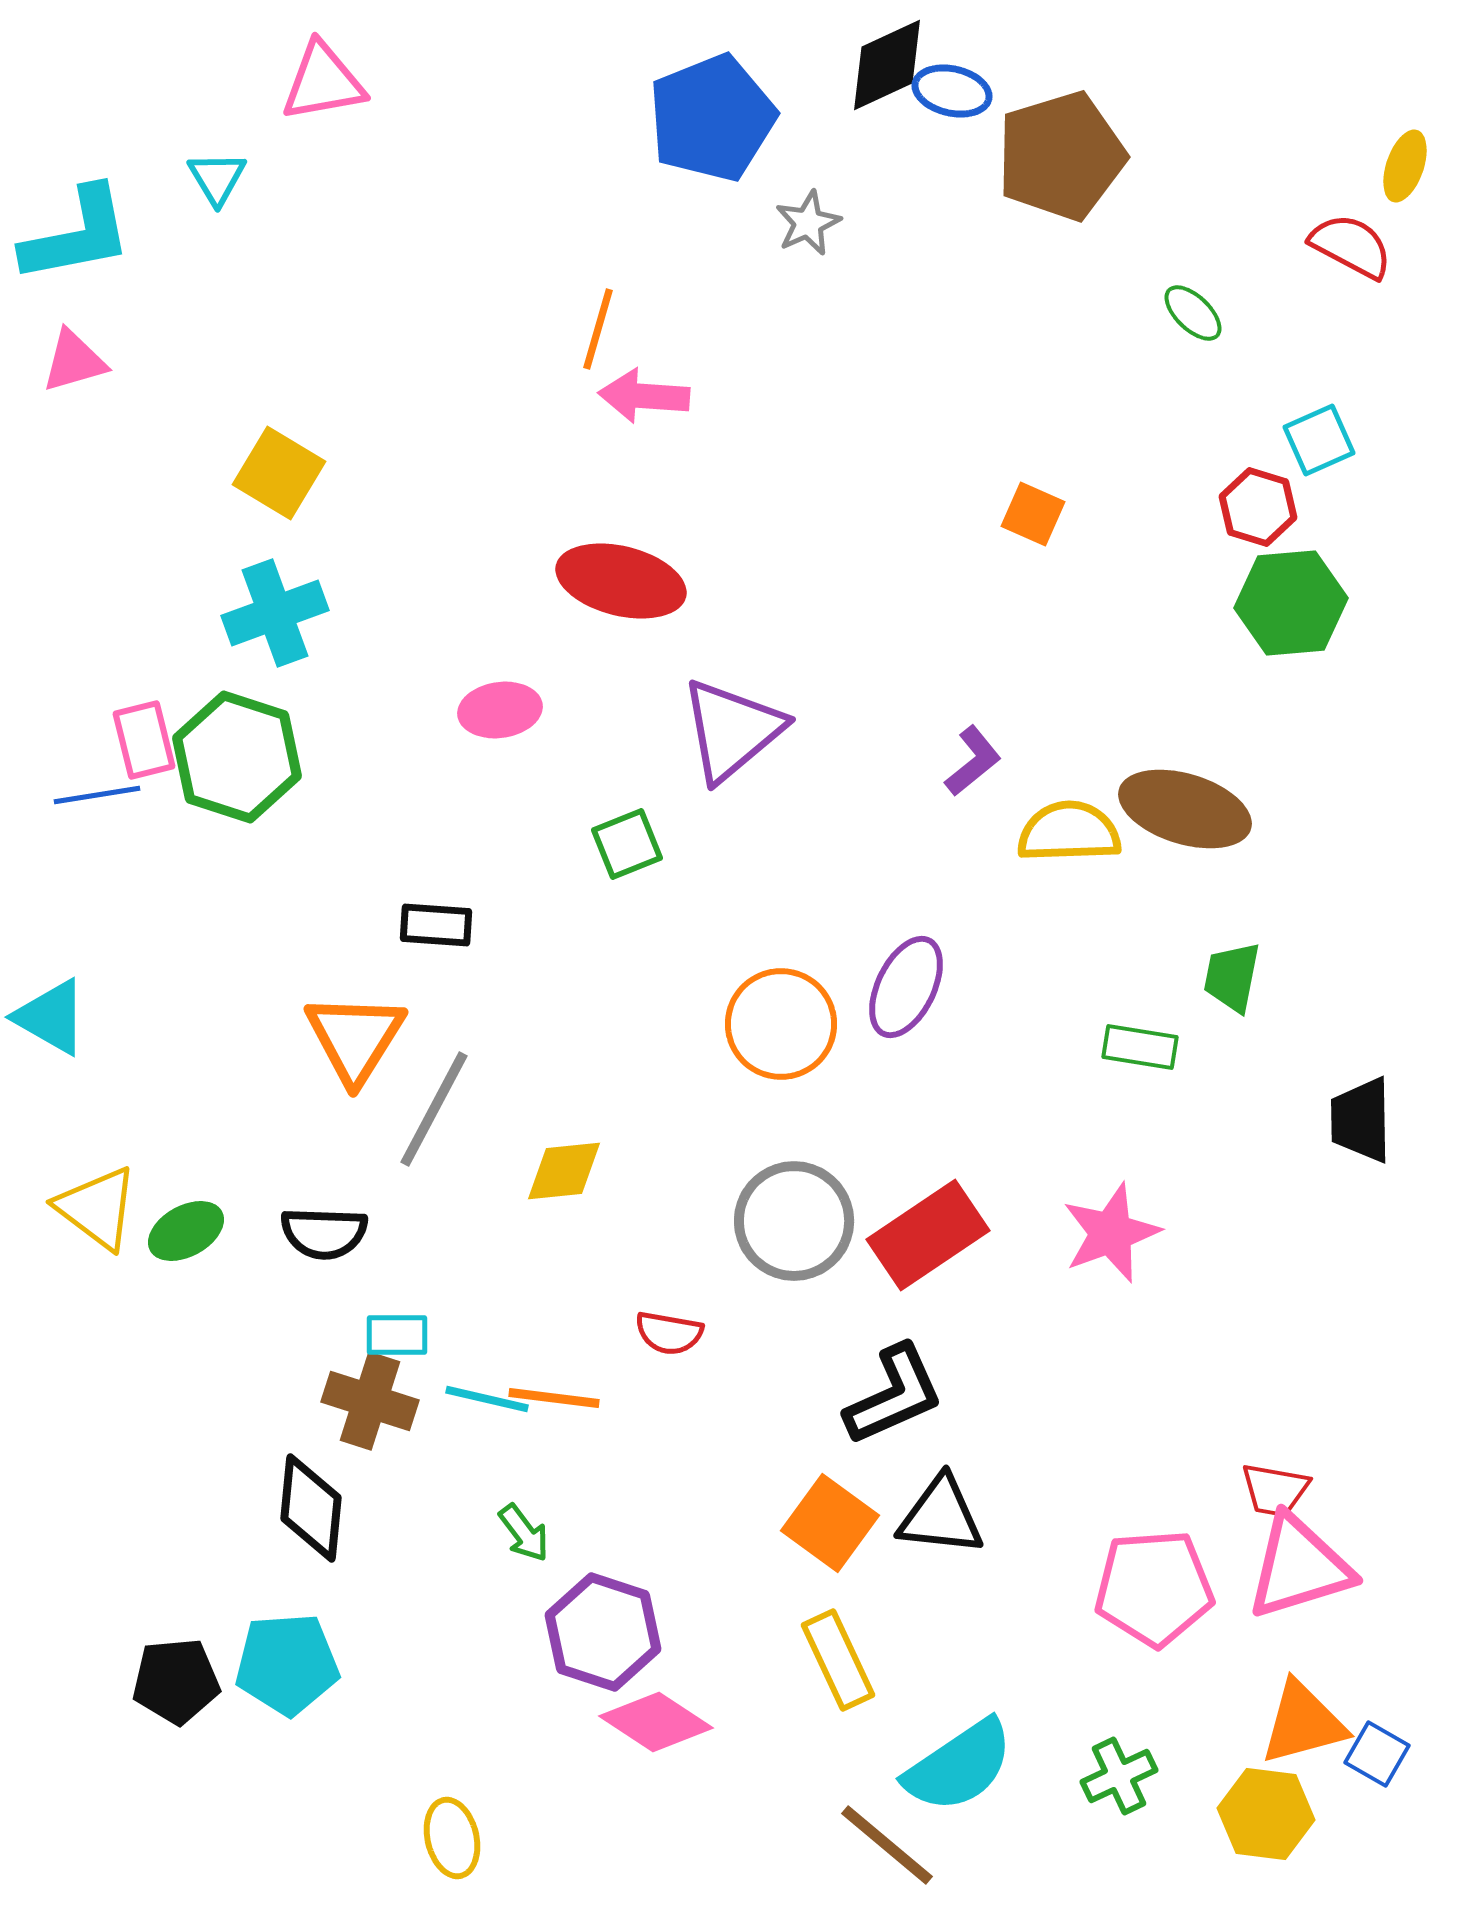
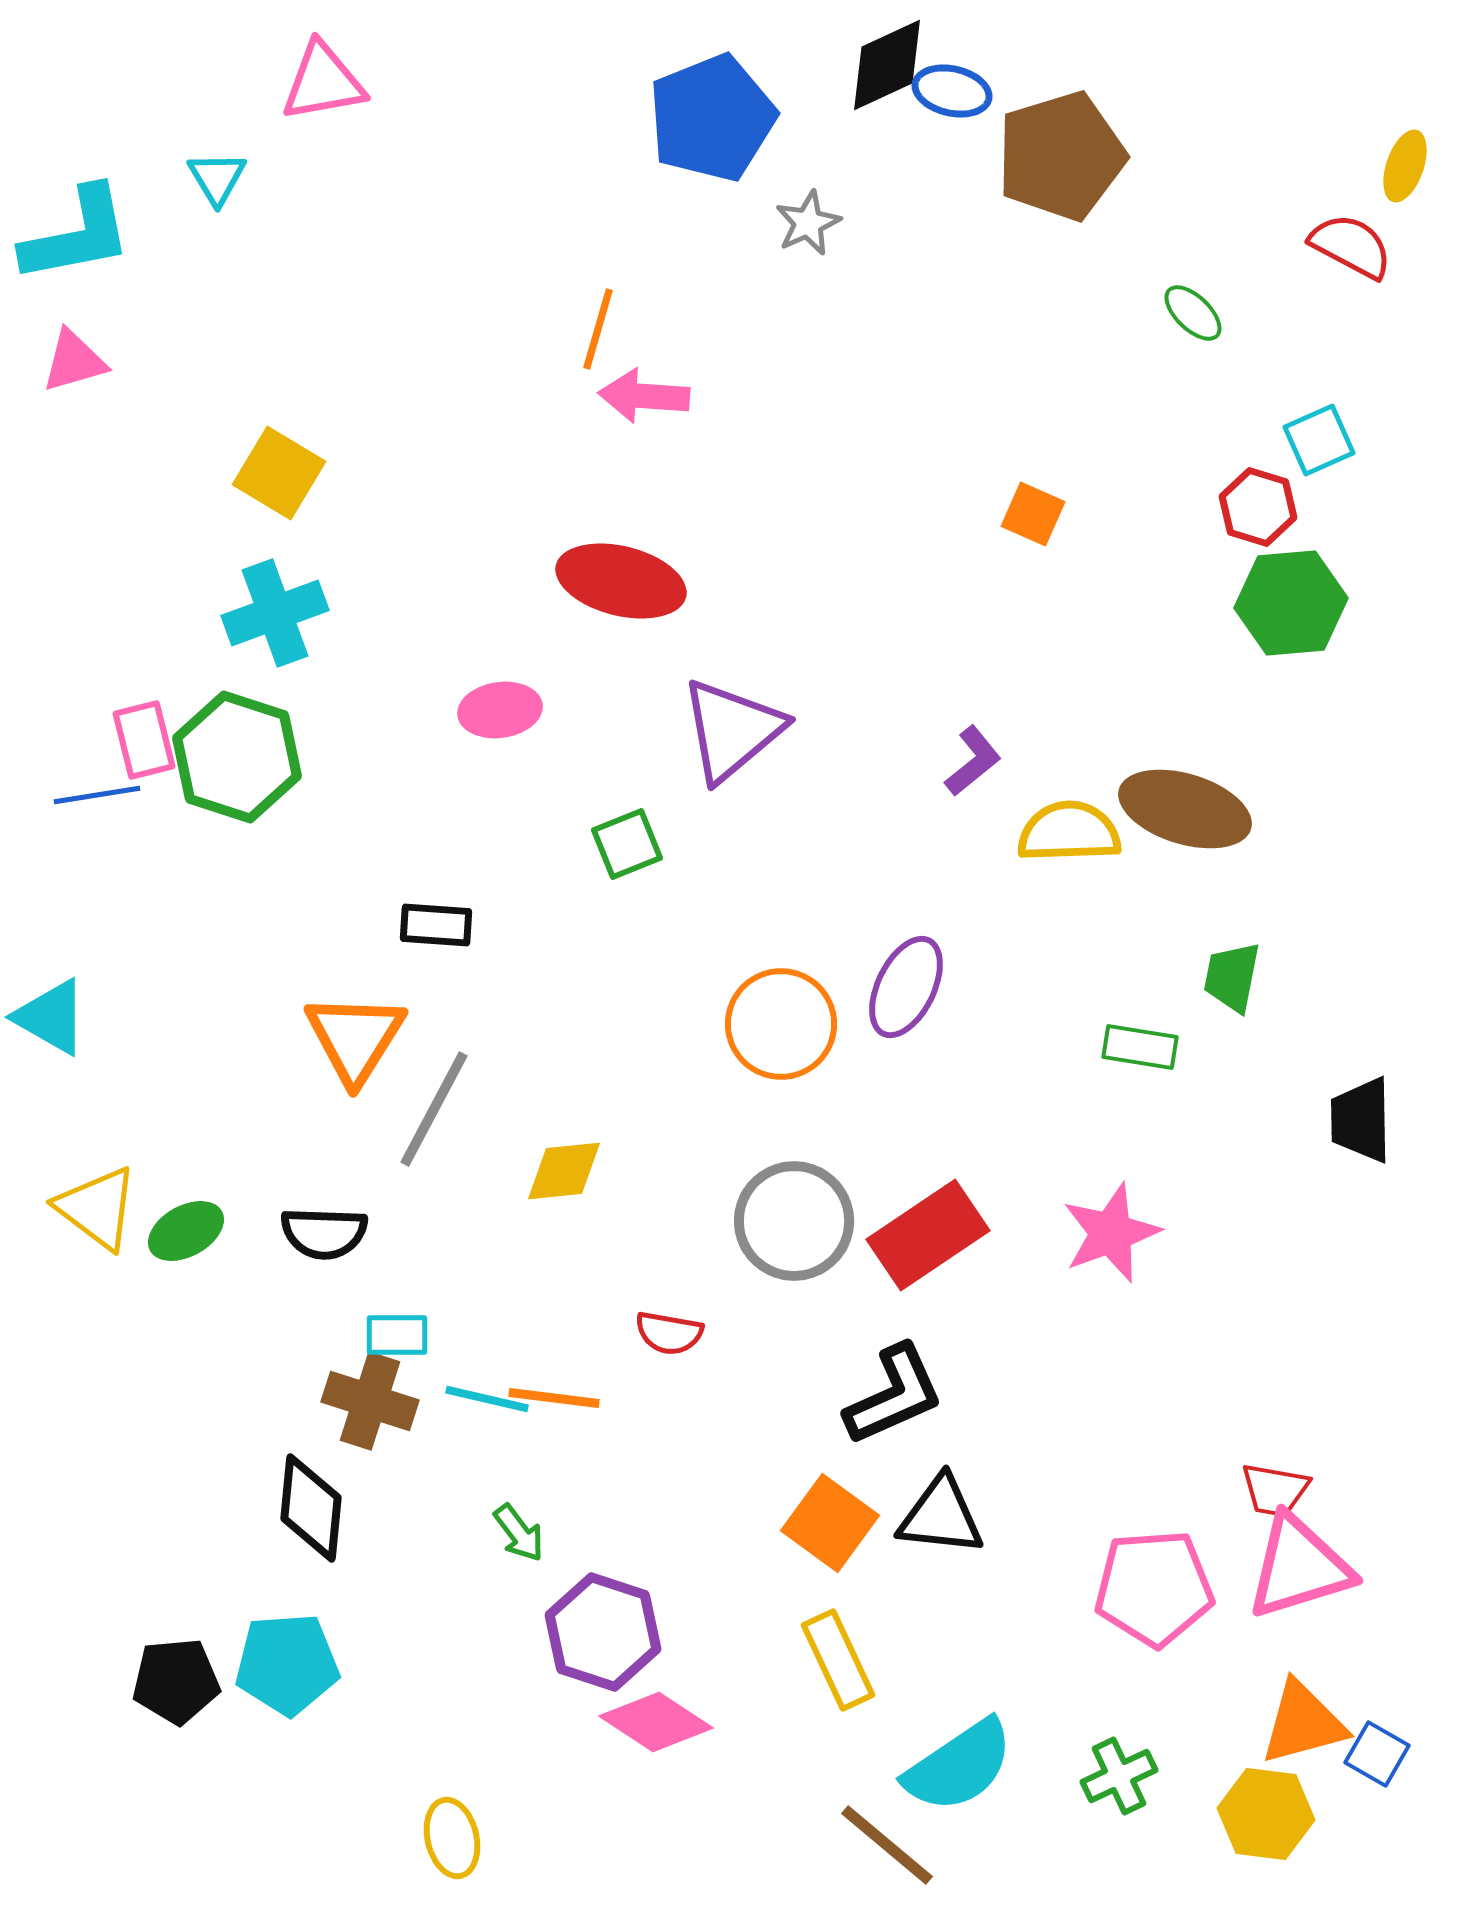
green arrow at (524, 1533): moved 5 px left
